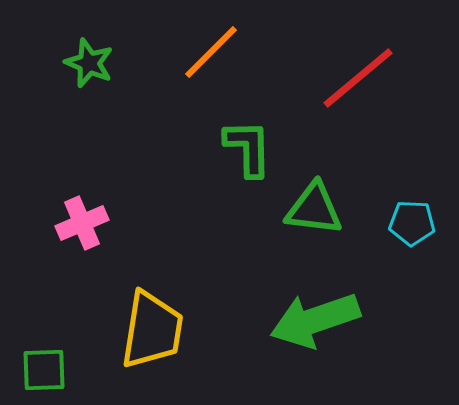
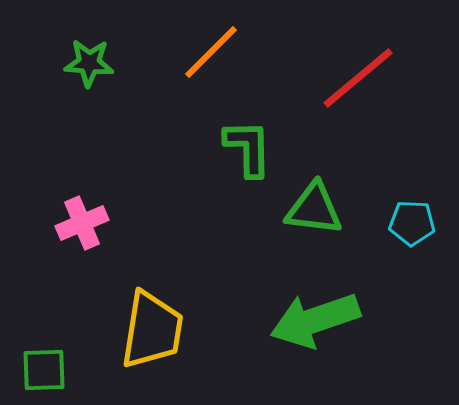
green star: rotated 18 degrees counterclockwise
